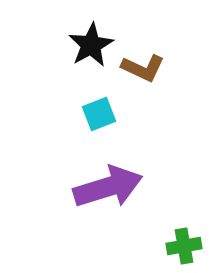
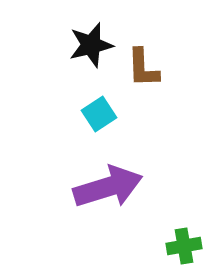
black star: rotated 15 degrees clockwise
brown L-shape: rotated 63 degrees clockwise
cyan square: rotated 12 degrees counterclockwise
